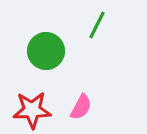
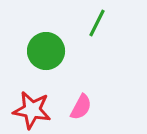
green line: moved 2 px up
red star: rotated 12 degrees clockwise
